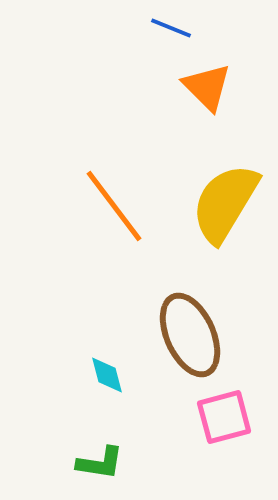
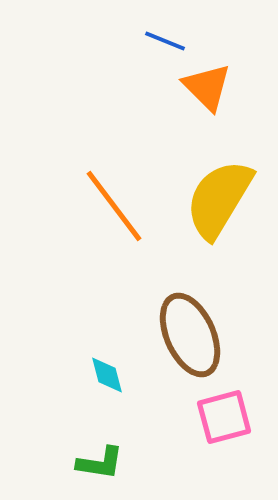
blue line: moved 6 px left, 13 px down
yellow semicircle: moved 6 px left, 4 px up
